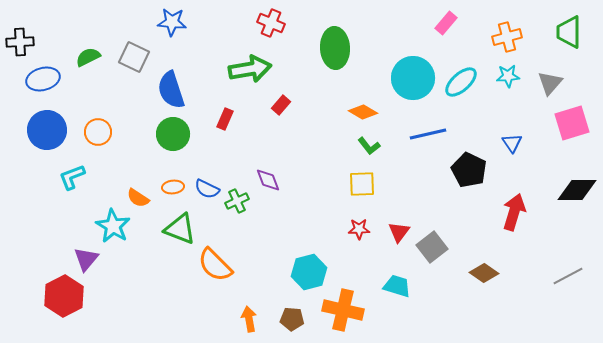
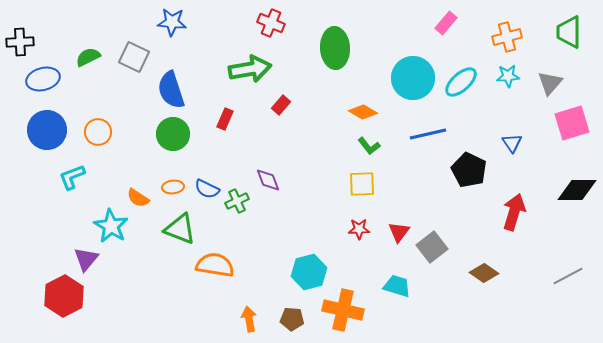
cyan star at (113, 226): moved 2 px left
orange semicircle at (215, 265): rotated 144 degrees clockwise
